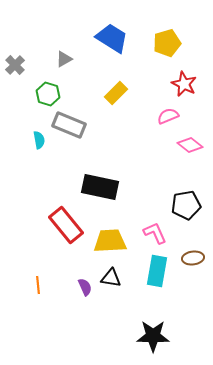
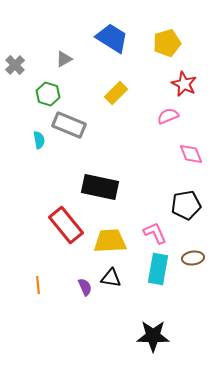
pink diamond: moved 1 px right, 9 px down; rotated 30 degrees clockwise
cyan rectangle: moved 1 px right, 2 px up
